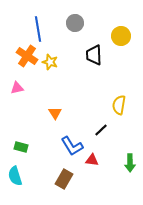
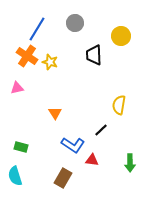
blue line: moved 1 px left; rotated 40 degrees clockwise
blue L-shape: moved 1 px right, 1 px up; rotated 25 degrees counterclockwise
brown rectangle: moved 1 px left, 1 px up
